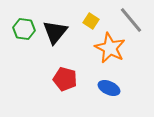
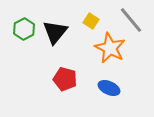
green hexagon: rotated 25 degrees clockwise
